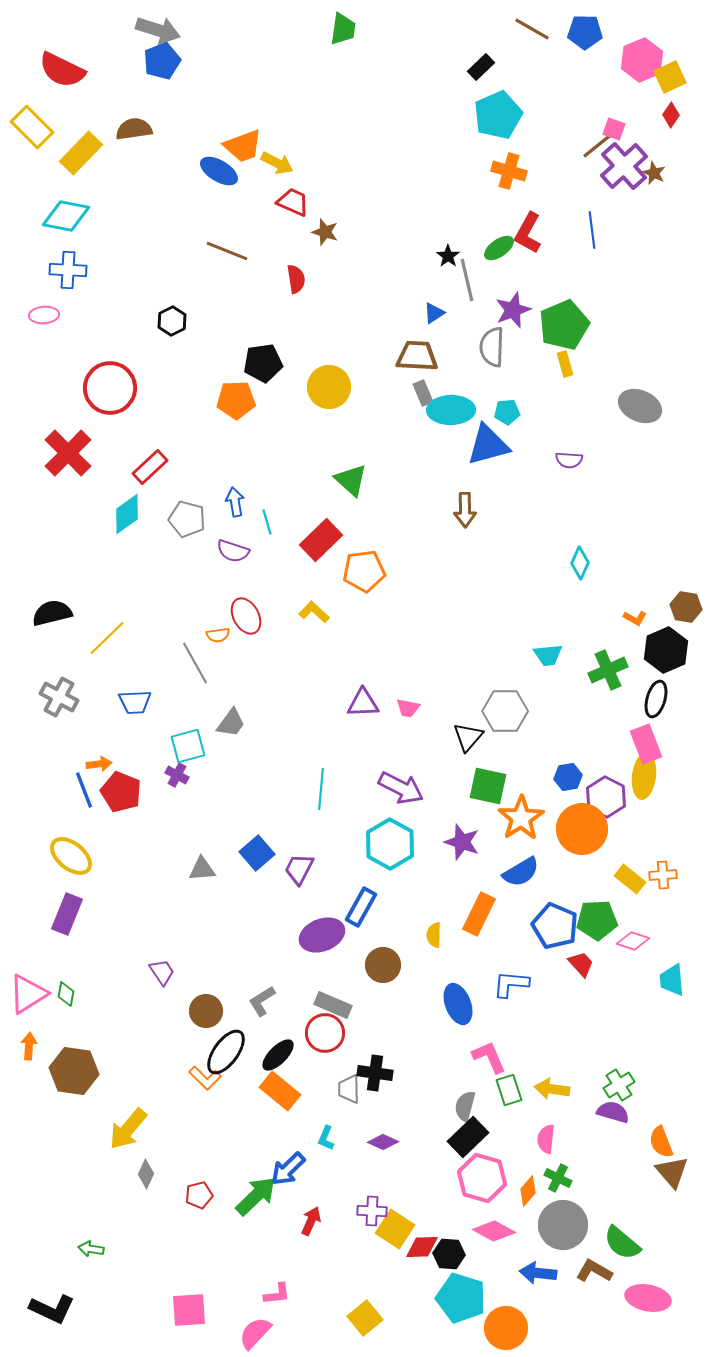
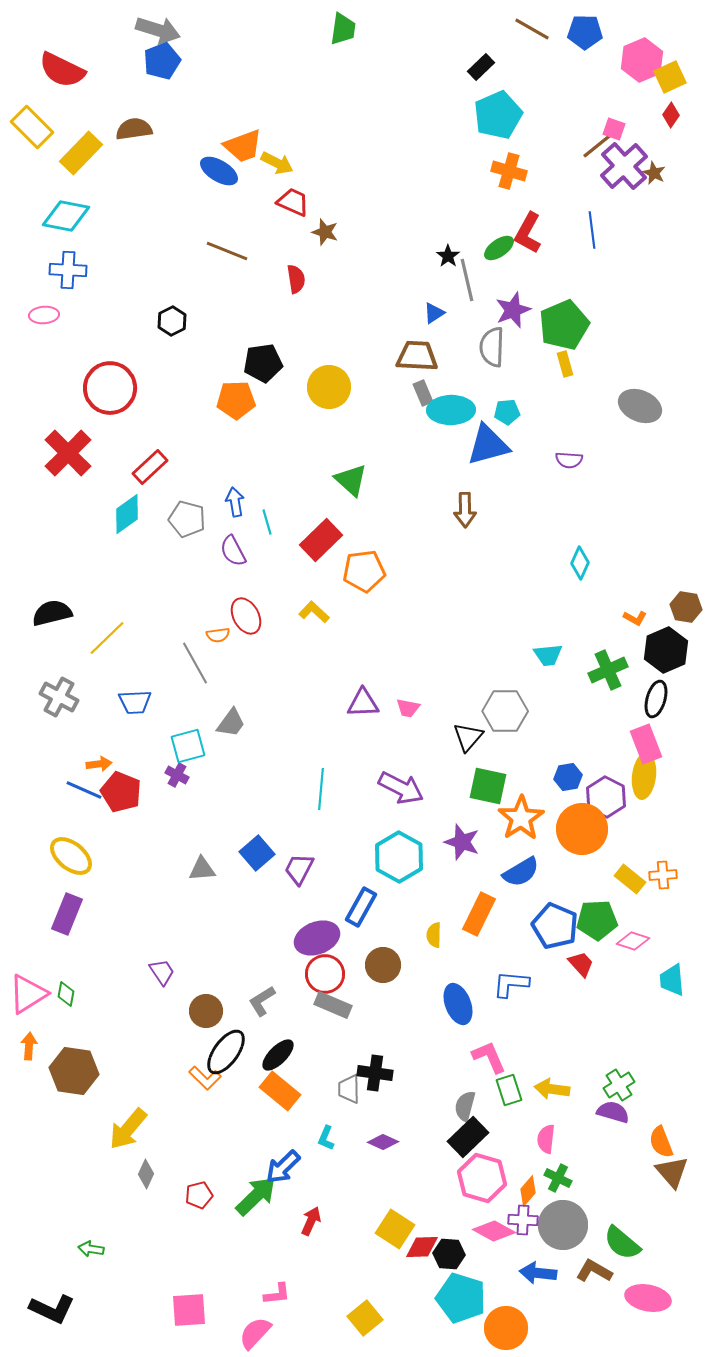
purple semicircle at (233, 551): rotated 44 degrees clockwise
blue line at (84, 790): rotated 45 degrees counterclockwise
cyan hexagon at (390, 844): moved 9 px right, 13 px down
purple ellipse at (322, 935): moved 5 px left, 3 px down
red circle at (325, 1033): moved 59 px up
blue arrow at (288, 1169): moved 5 px left, 2 px up
purple cross at (372, 1211): moved 151 px right, 9 px down
